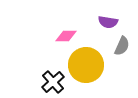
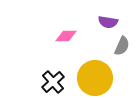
yellow circle: moved 9 px right, 13 px down
